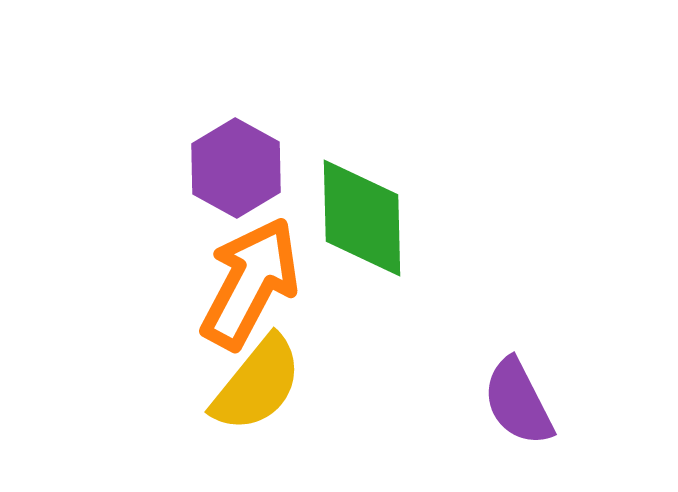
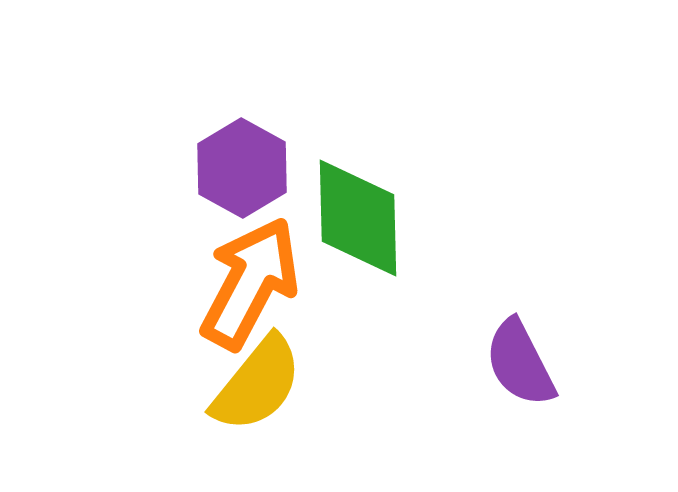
purple hexagon: moved 6 px right
green diamond: moved 4 px left
purple semicircle: moved 2 px right, 39 px up
